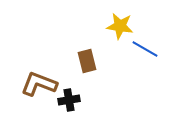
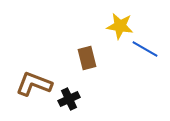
brown rectangle: moved 3 px up
brown L-shape: moved 5 px left
black cross: moved 1 px up; rotated 15 degrees counterclockwise
